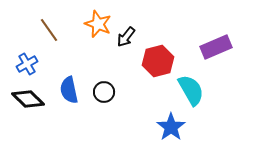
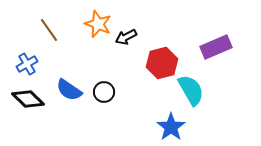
black arrow: rotated 25 degrees clockwise
red hexagon: moved 4 px right, 2 px down
blue semicircle: rotated 44 degrees counterclockwise
